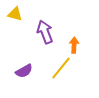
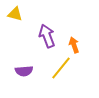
purple arrow: moved 2 px right, 4 px down
orange arrow: rotated 21 degrees counterclockwise
purple semicircle: rotated 24 degrees clockwise
